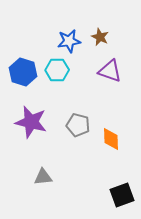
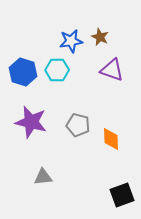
blue star: moved 2 px right
purple triangle: moved 2 px right, 1 px up
